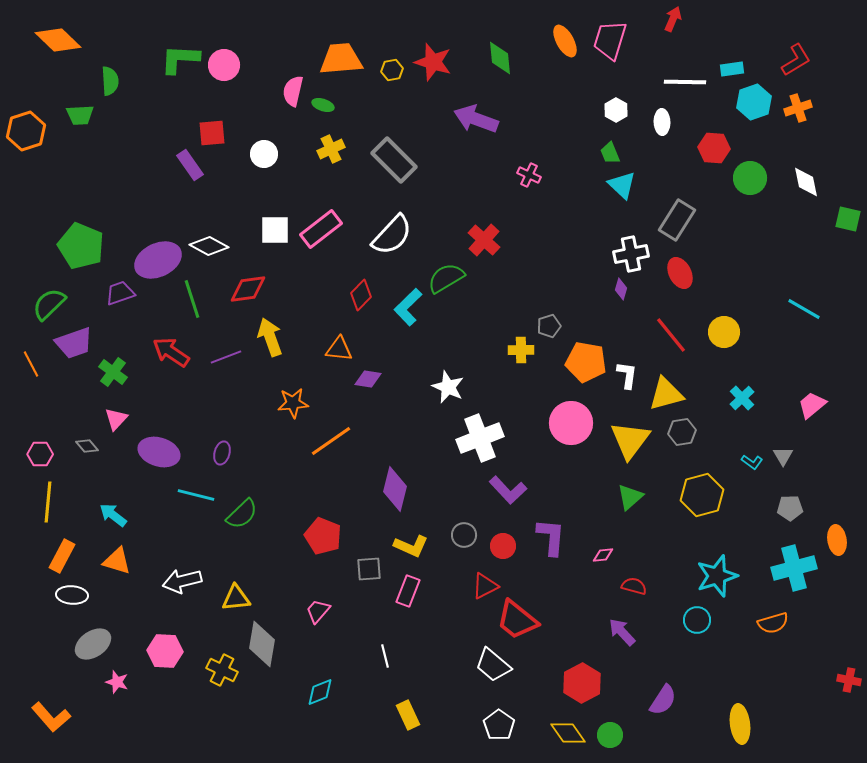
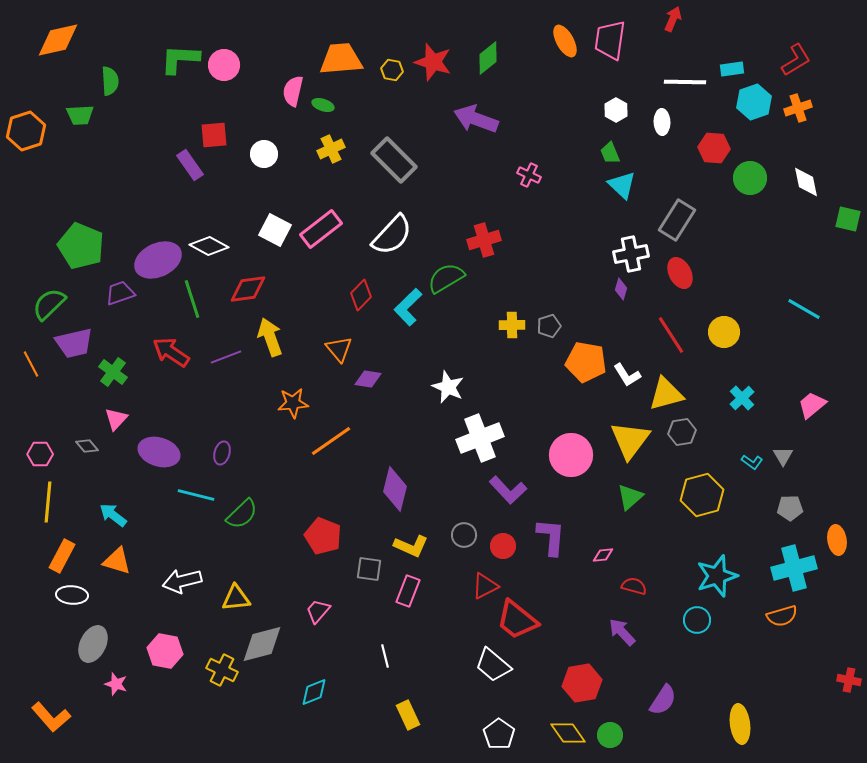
orange diamond at (58, 40): rotated 57 degrees counterclockwise
pink trapezoid at (610, 40): rotated 9 degrees counterclockwise
green diamond at (500, 58): moved 12 px left; rotated 56 degrees clockwise
yellow hexagon at (392, 70): rotated 20 degrees clockwise
red square at (212, 133): moved 2 px right, 2 px down
white square at (275, 230): rotated 28 degrees clockwise
red cross at (484, 240): rotated 32 degrees clockwise
red line at (671, 335): rotated 6 degrees clockwise
purple trapezoid at (74, 343): rotated 6 degrees clockwise
orange triangle at (339, 349): rotated 44 degrees clockwise
yellow cross at (521, 350): moved 9 px left, 25 px up
white L-shape at (627, 375): rotated 140 degrees clockwise
pink circle at (571, 423): moved 32 px down
gray square at (369, 569): rotated 12 degrees clockwise
orange semicircle at (773, 623): moved 9 px right, 7 px up
gray ellipse at (93, 644): rotated 30 degrees counterclockwise
gray diamond at (262, 644): rotated 66 degrees clockwise
pink hexagon at (165, 651): rotated 8 degrees clockwise
pink star at (117, 682): moved 1 px left, 2 px down
red hexagon at (582, 683): rotated 18 degrees clockwise
cyan diamond at (320, 692): moved 6 px left
white pentagon at (499, 725): moved 9 px down
